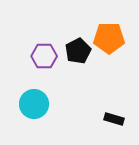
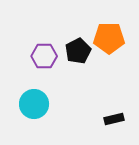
black rectangle: rotated 30 degrees counterclockwise
